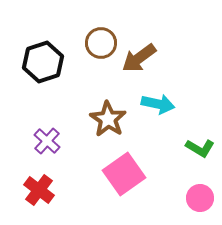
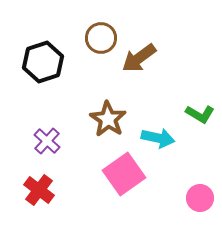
brown circle: moved 5 px up
cyan arrow: moved 34 px down
green L-shape: moved 34 px up
